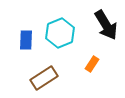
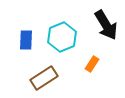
cyan hexagon: moved 2 px right, 4 px down
